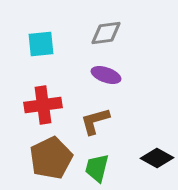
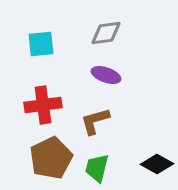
black diamond: moved 6 px down
